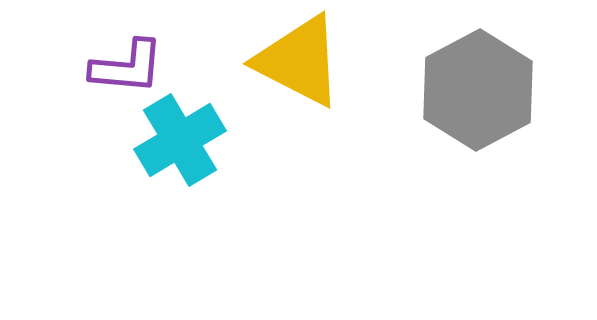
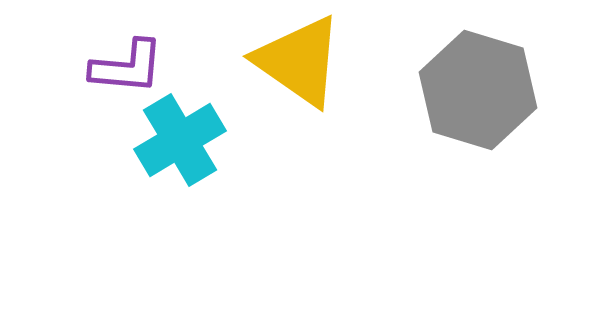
yellow triangle: rotated 8 degrees clockwise
gray hexagon: rotated 15 degrees counterclockwise
